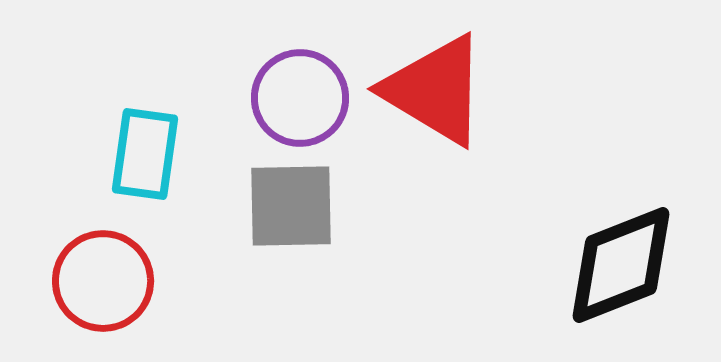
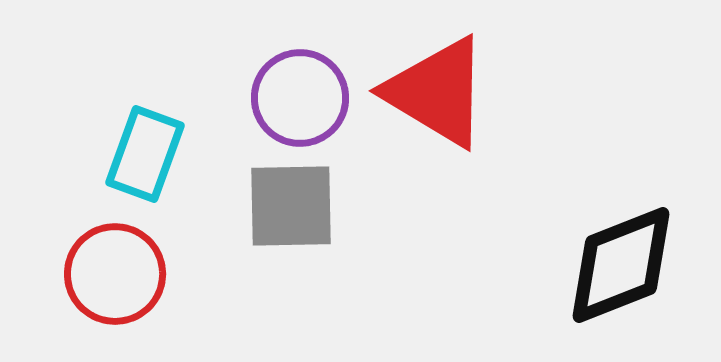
red triangle: moved 2 px right, 2 px down
cyan rectangle: rotated 12 degrees clockwise
red circle: moved 12 px right, 7 px up
